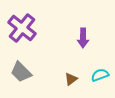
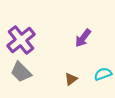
purple cross: moved 1 px left, 12 px down; rotated 12 degrees clockwise
purple arrow: rotated 36 degrees clockwise
cyan semicircle: moved 3 px right, 1 px up
